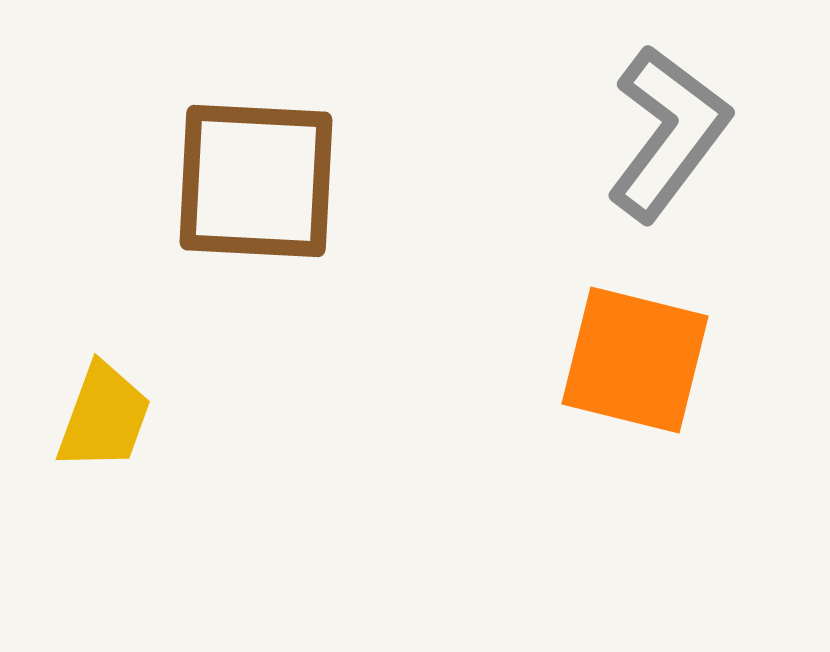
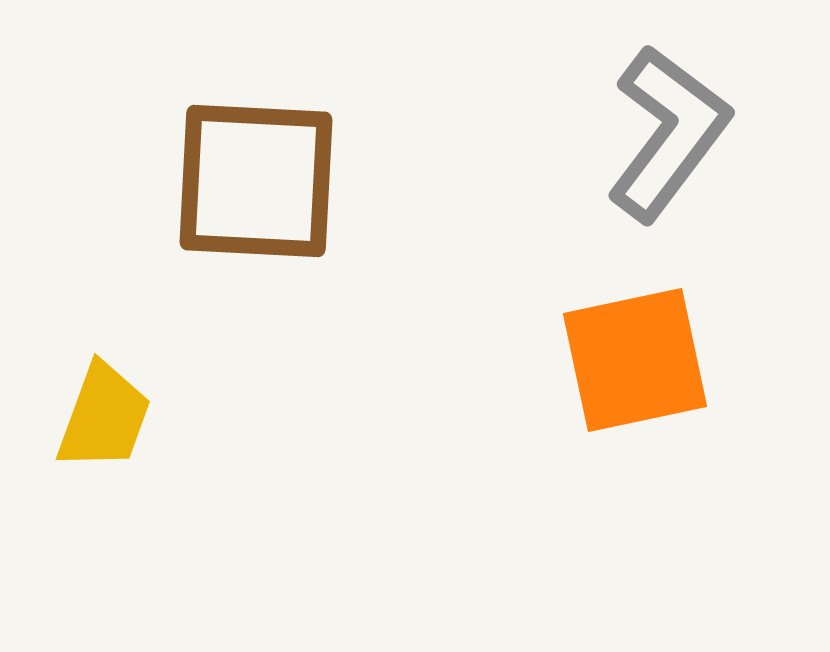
orange square: rotated 26 degrees counterclockwise
